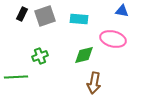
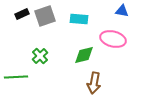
black rectangle: rotated 40 degrees clockwise
green cross: rotated 21 degrees counterclockwise
